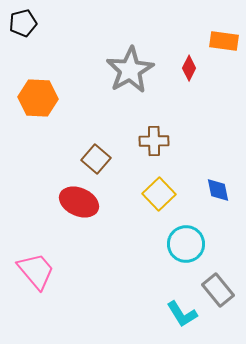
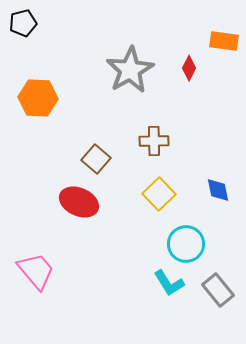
cyan L-shape: moved 13 px left, 31 px up
